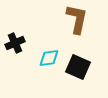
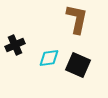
black cross: moved 2 px down
black square: moved 2 px up
